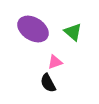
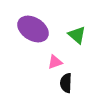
green triangle: moved 4 px right, 3 px down
black semicircle: moved 18 px right; rotated 30 degrees clockwise
